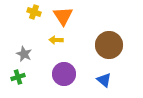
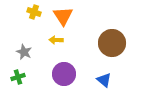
brown circle: moved 3 px right, 2 px up
gray star: moved 2 px up
